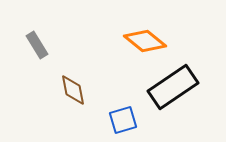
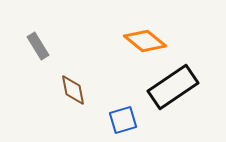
gray rectangle: moved 1 px right, 1 px down
